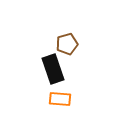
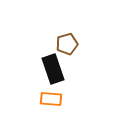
orange rectangle: moved 9 px left
